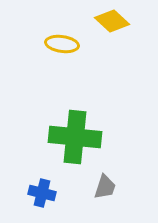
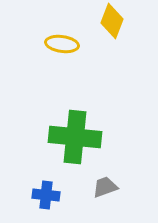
yellow diamond: rotated 68 degrees clockwise
gray trapezoid: rotated 128 degrees counterclockwise
blue cross: moved 4 px right, 2 px down; rotated 8 degrees counterclockwise
